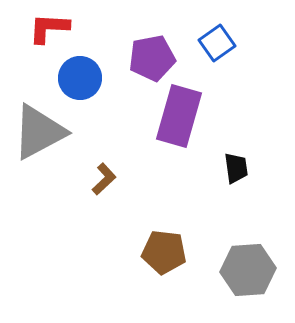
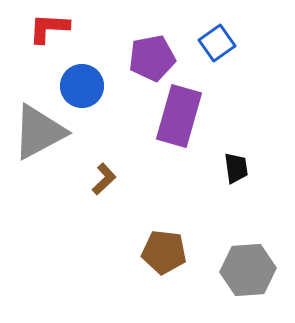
blue circle: moved 2 px right, 8 px down
